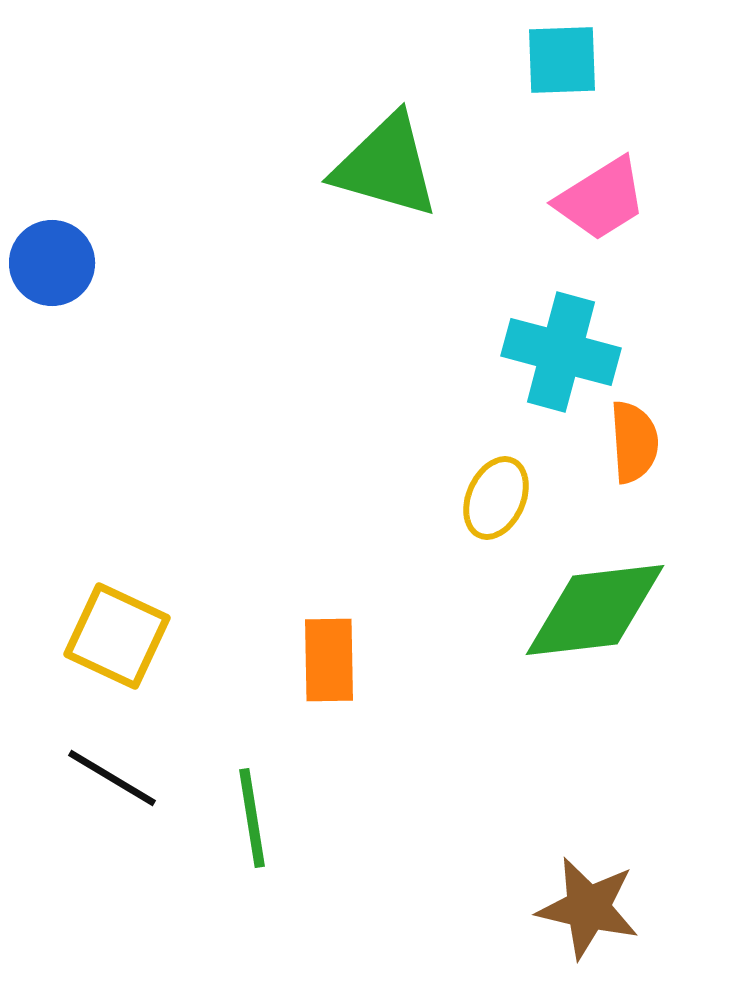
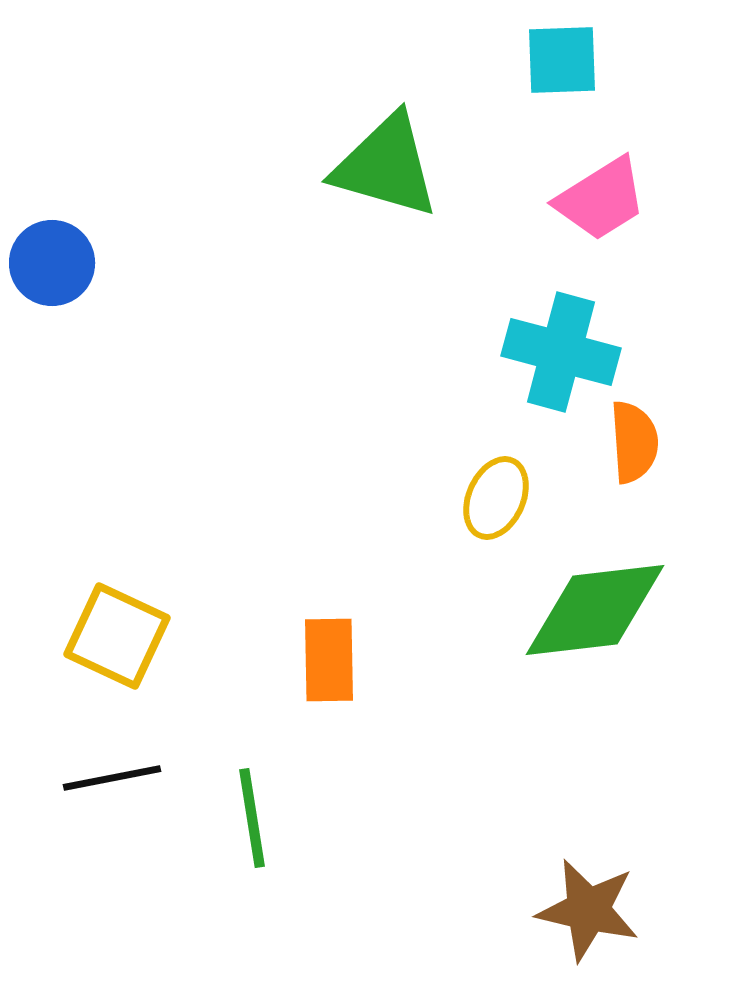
black line: rotated 42 degrees counterclockwise
brown star: moved 2 px down
